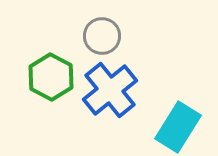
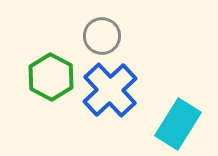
blue cross: rotated 4 degrees counterclockwise
cyan rectangle: moved 3 px up
